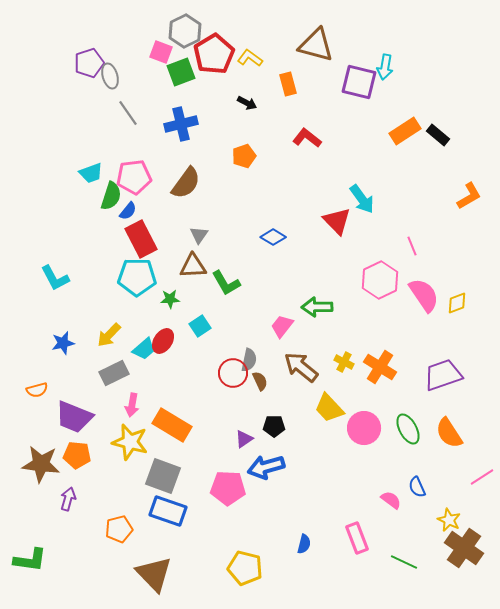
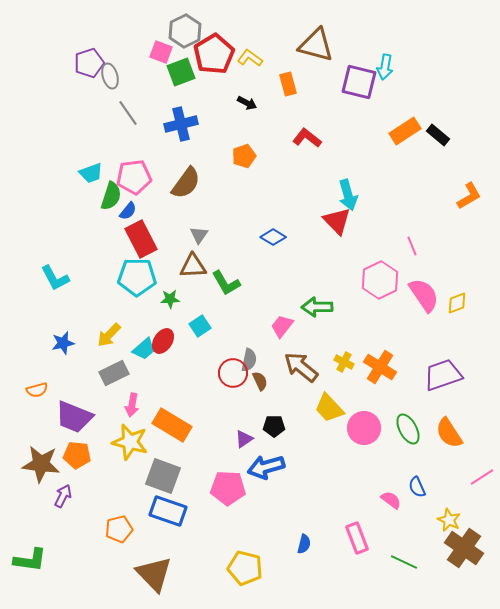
cyan arrow at (362, 199): moved 14 px left, 4 px up; rotated 20 degrees clockwise
purple arrow at (68, 499): moved 5 px left, 3 px up; rotated 10 degrees clockwise
